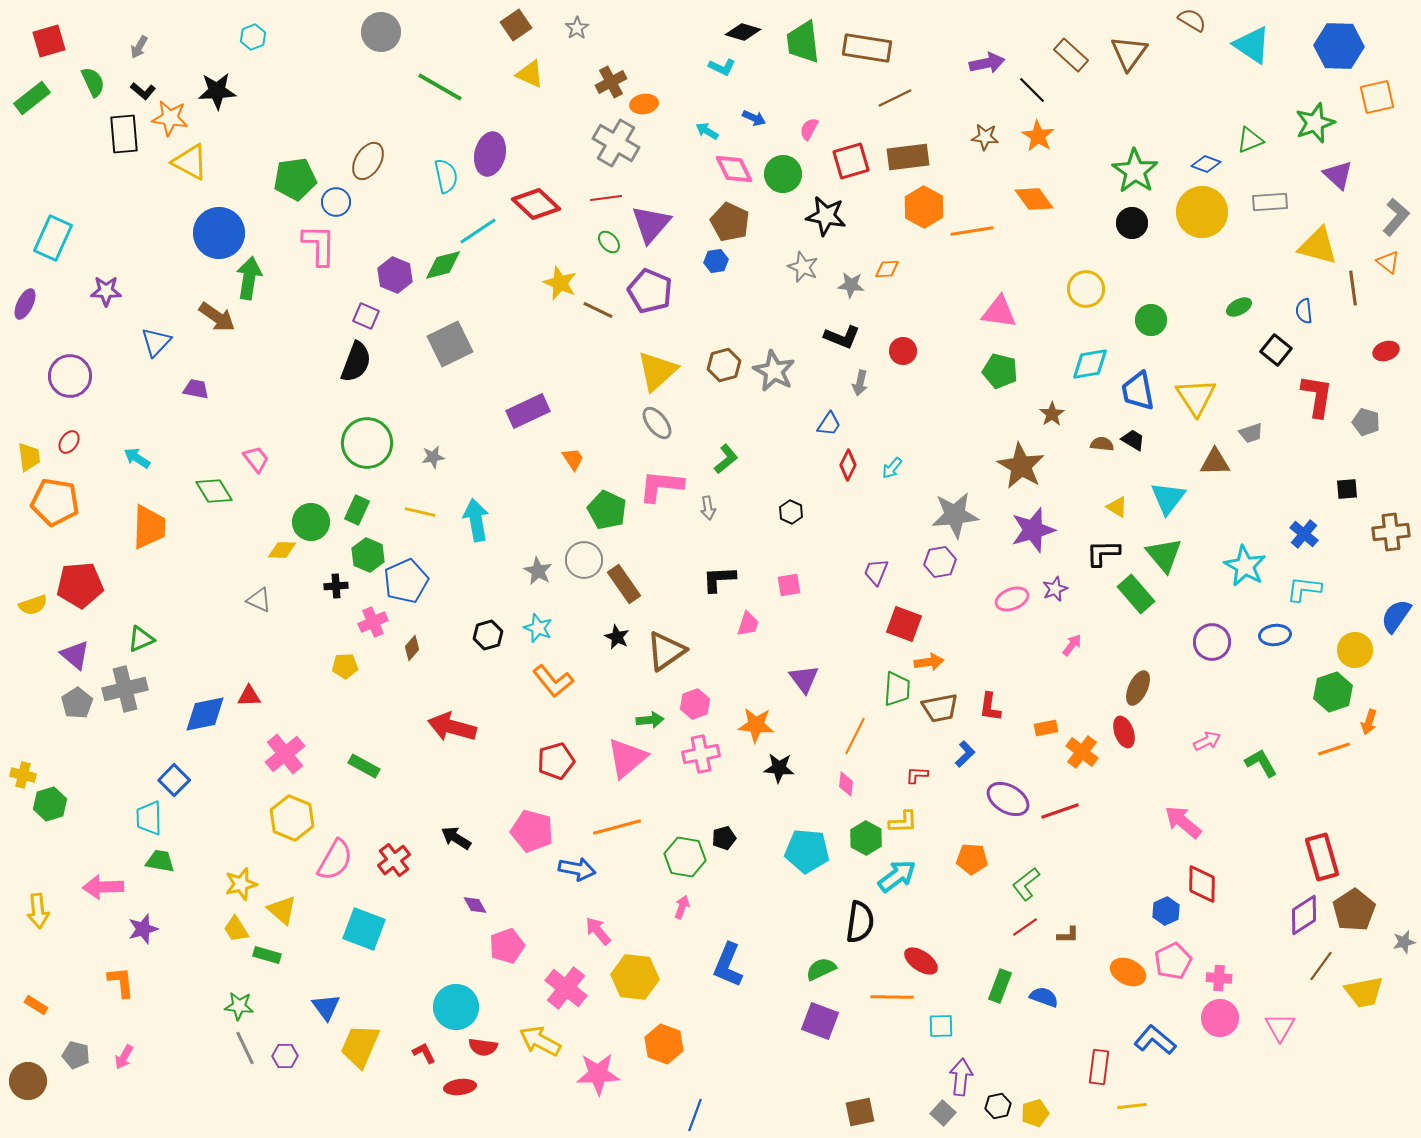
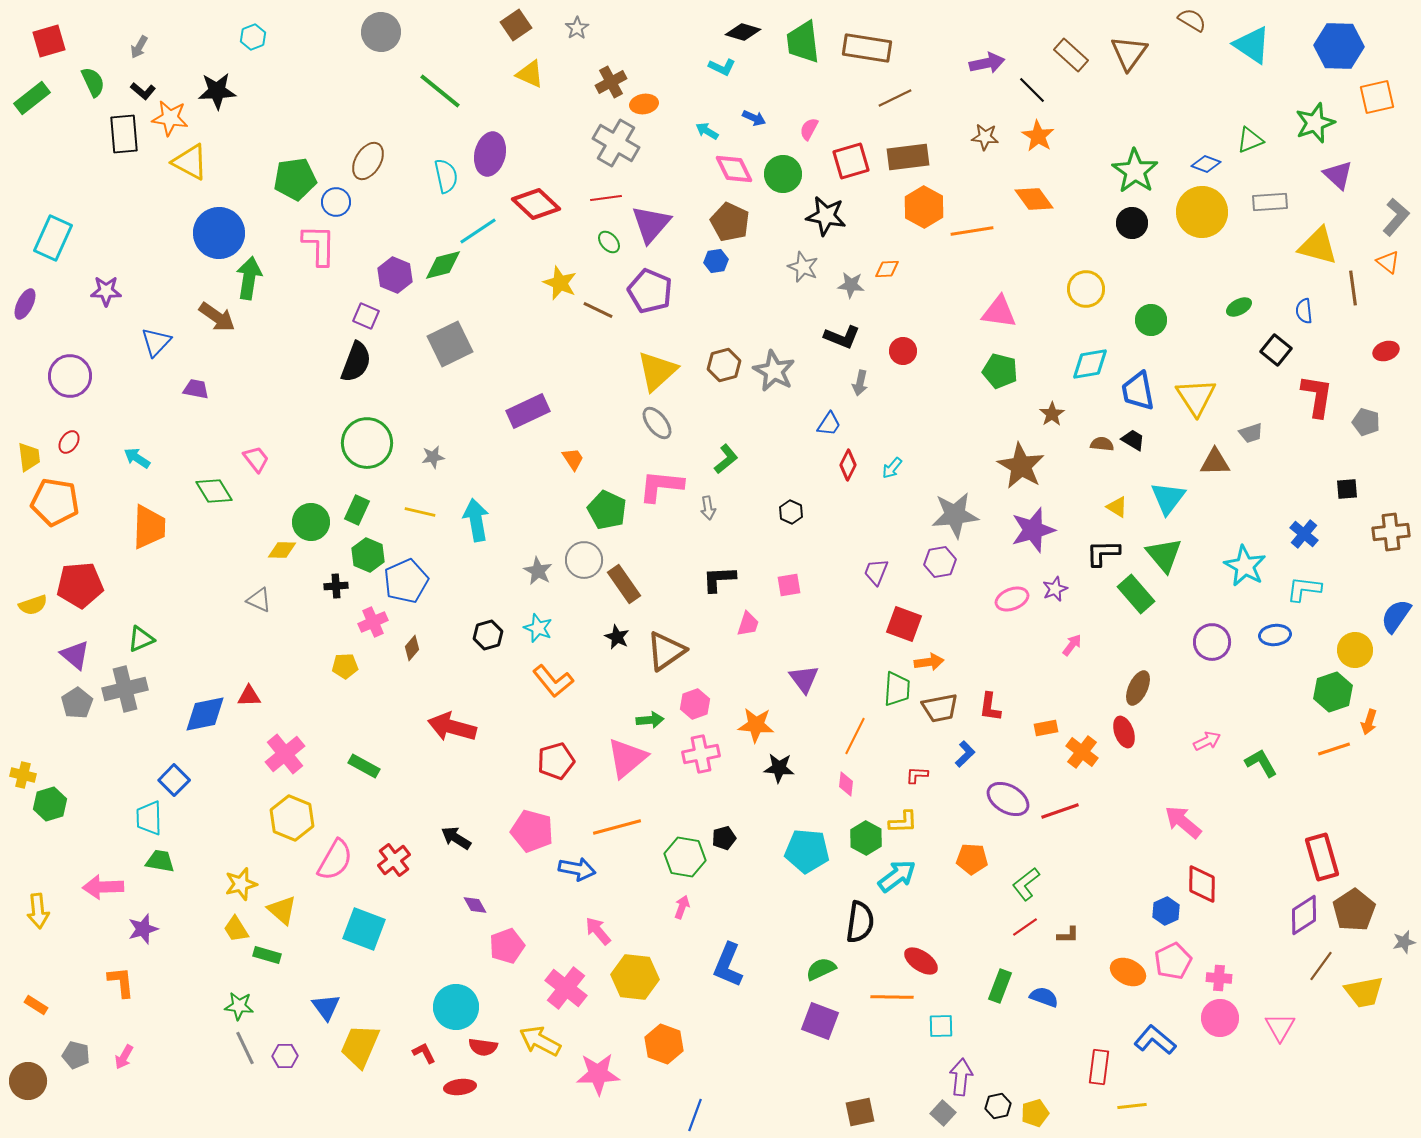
green line at (440, 87): moved 4 px down; rotated 9 degrees clockwise
